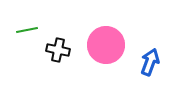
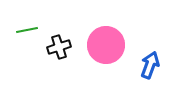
black cross: moved 1 px right, 3 px up; rotated 30 degrees counterclockwise
blue arrow: moved 3 px down
